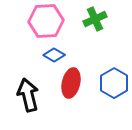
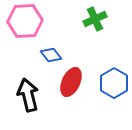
pink hexagon: moved 21 px left
blue diamond: moved 3 px left; rotated 20 degrees clockwise
red ellipse: moved 1 px up; rotated 12 degrees clockwise
